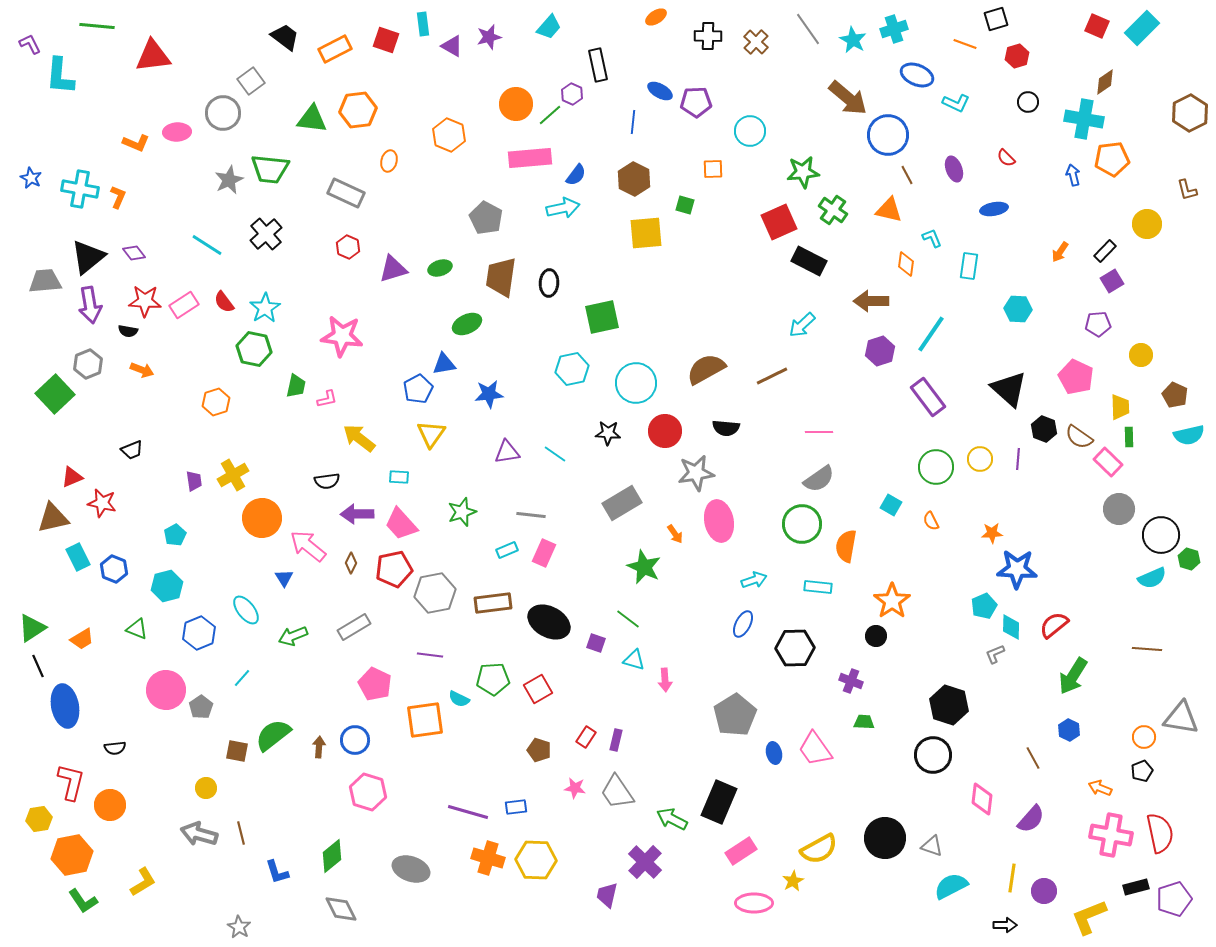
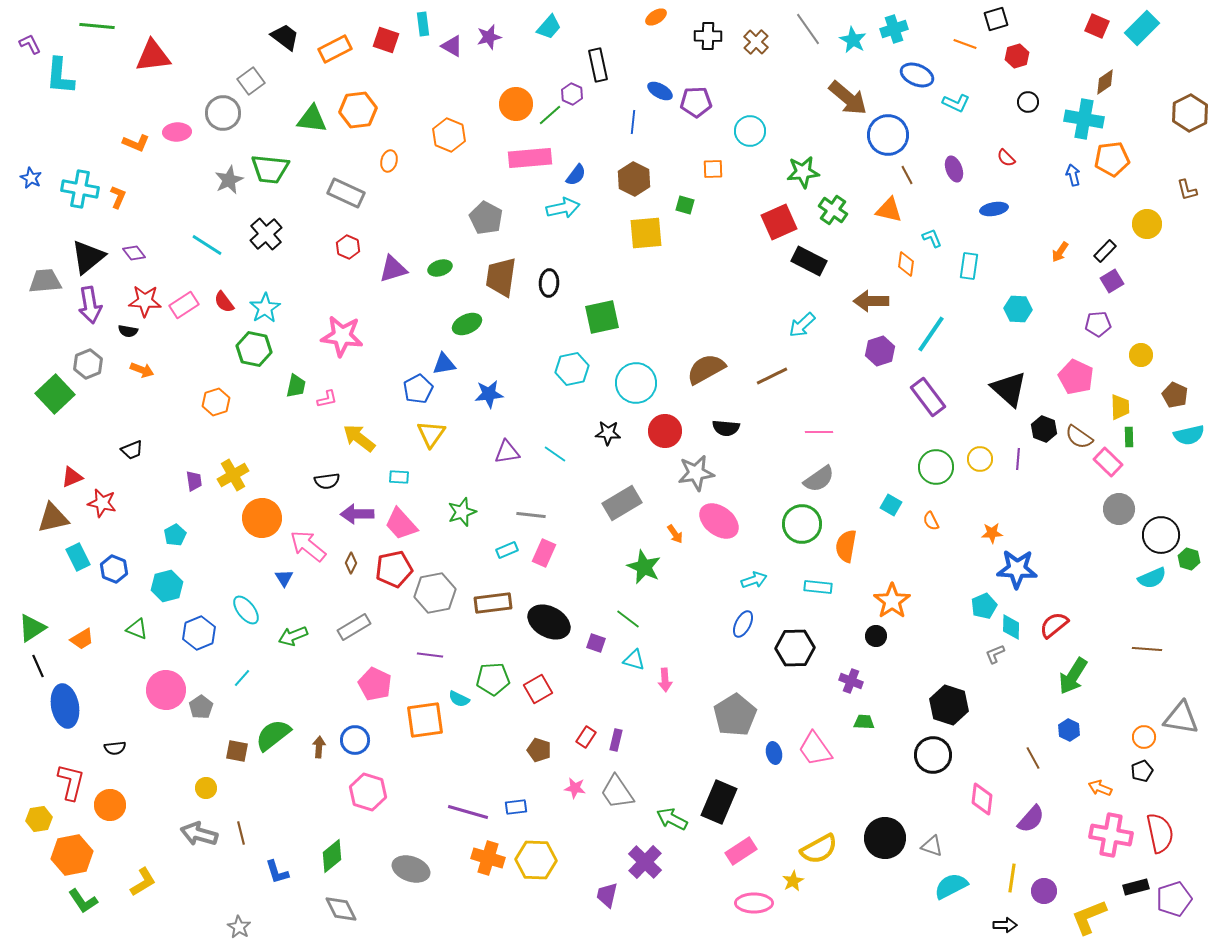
pink ellipse at (719, 521): rotated 42 degrees counterclockwise
